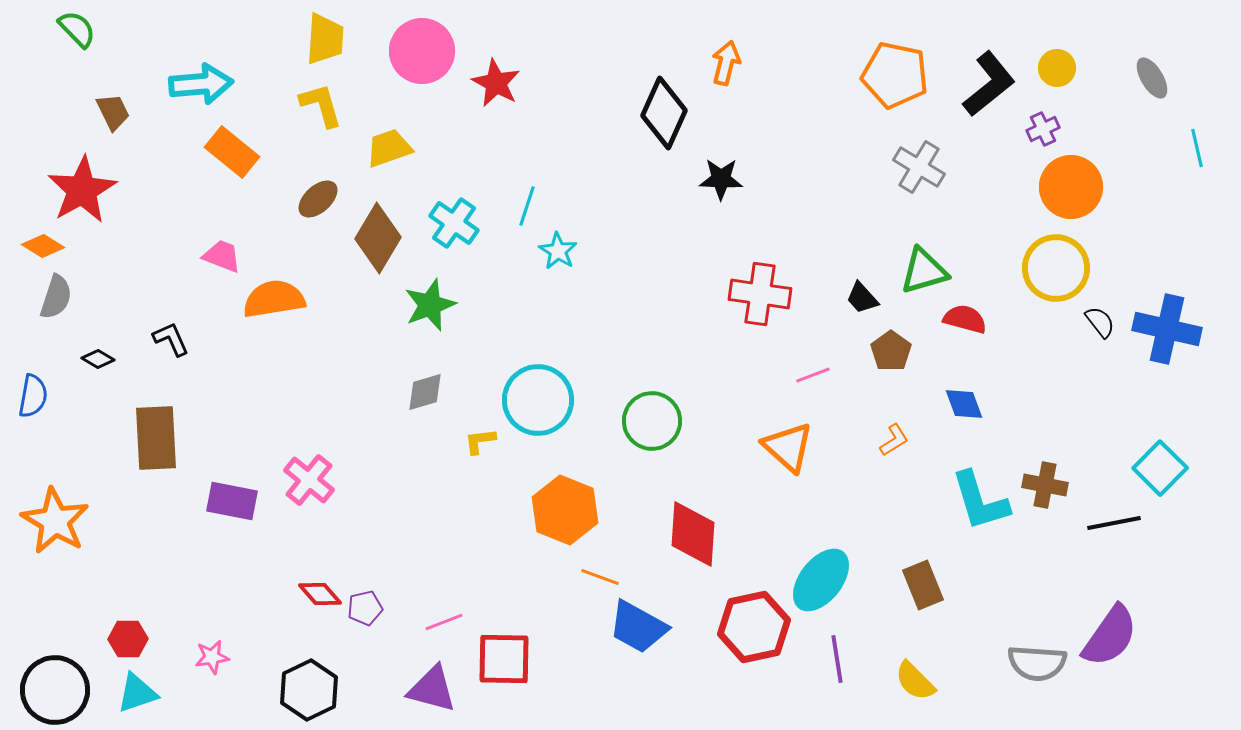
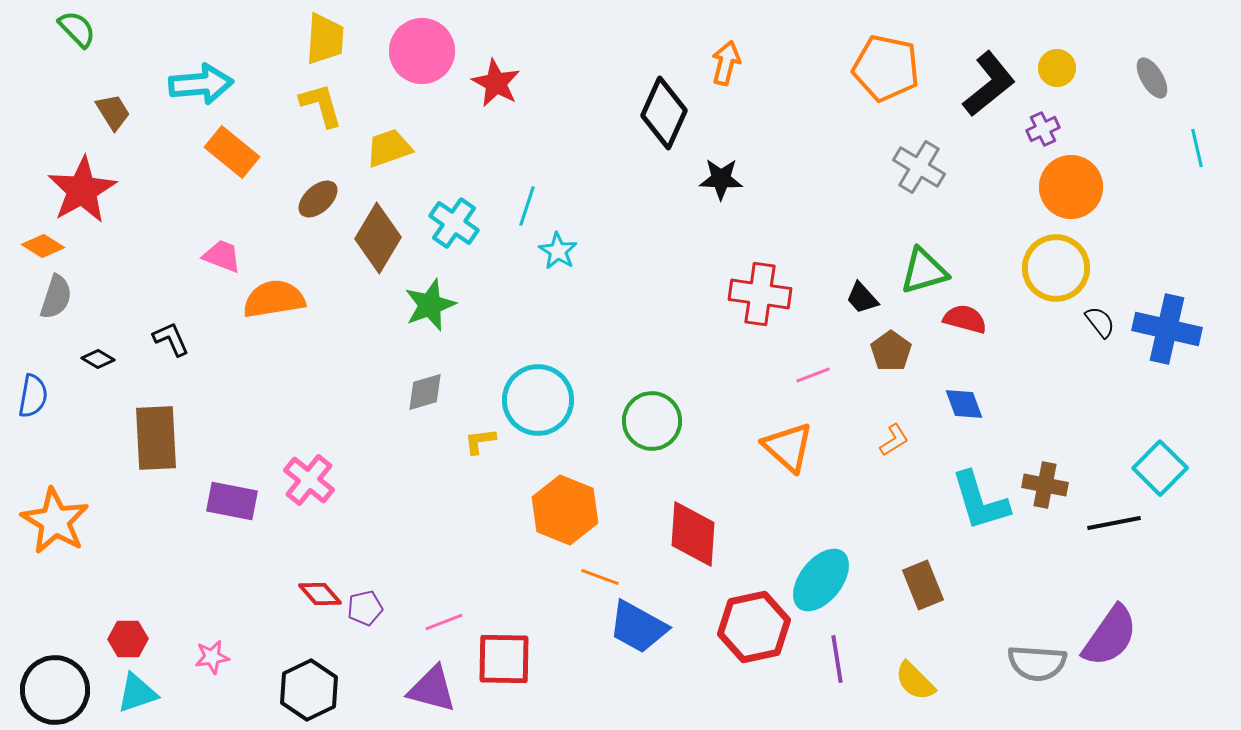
orange pentagon at (895, 75): moved 9 px left, 7 px up
brown trapezoid at (113, 112): rotated 6 degrees counterclockwise
